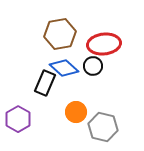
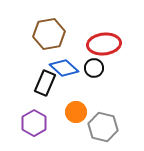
brown hexagon: moved 11 px left
black circle: moved 1 px right, 2 px down
purple hexagon: moved 16 px right, 4 px down
